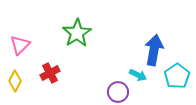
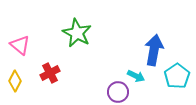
green star: rotated 12 degrees counterclockwise
pink triangle: rotated 35 degrees counterclockwise
cyan arrow: moved 2 px left, 1 px down
